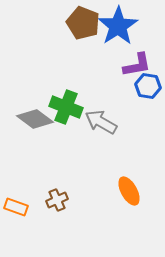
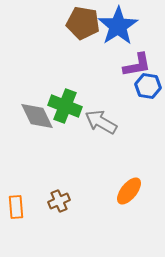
brown pentagon: rotated 12 degrees counterclockwise
green cross: moved 1 px left, 1 px up
gray diamond: moved 2 px right, 3 px up; rotated 27 degrees clockwise
orange ellipse: rotated 68 degrees clockwise
brown cross: moved 2 px right, 1 px down
orange rectangle: rotated 65 degrees clockwise
